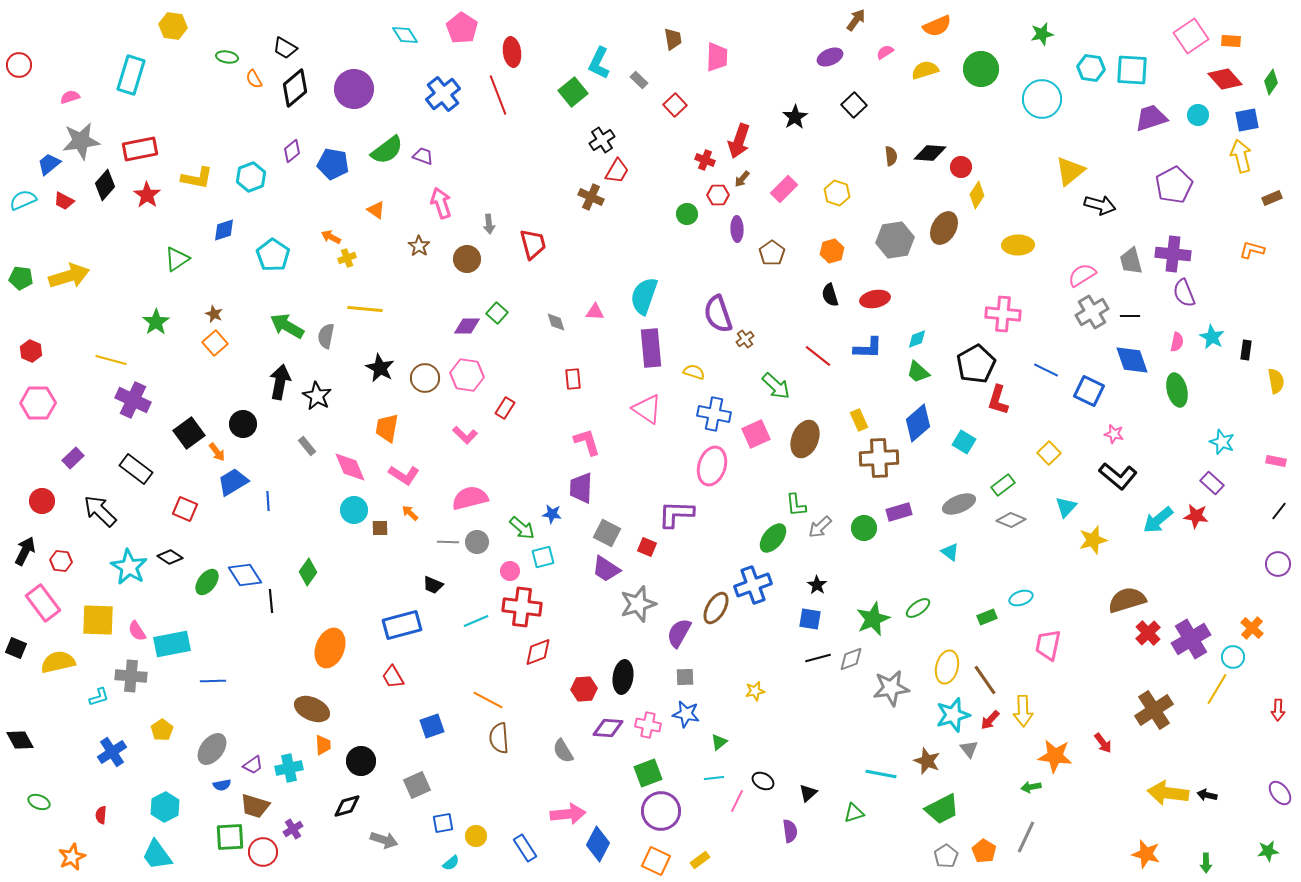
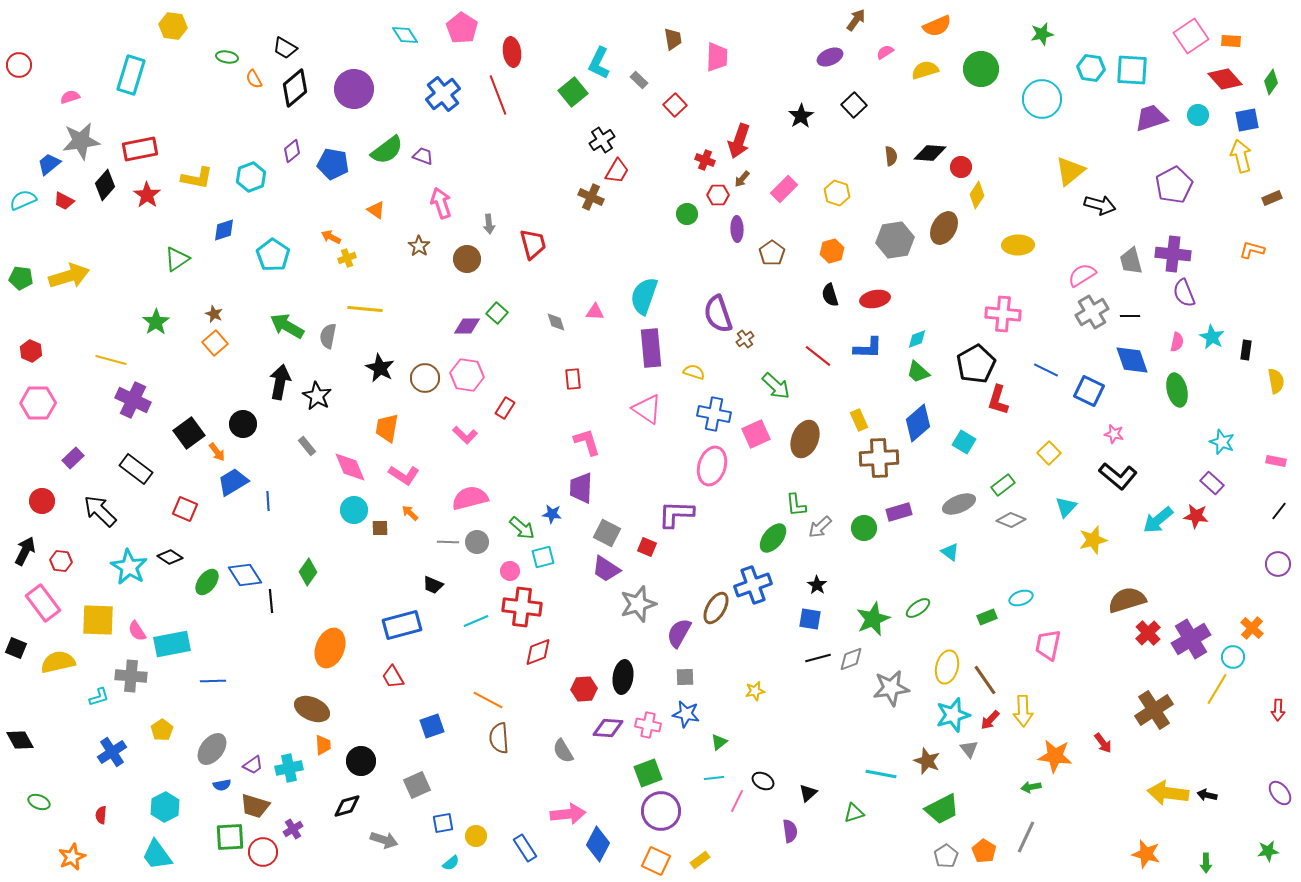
black star at (795, 117): moved 6 px right, 1 px up
gray semicircle at (326, 336): moved 2 px right
